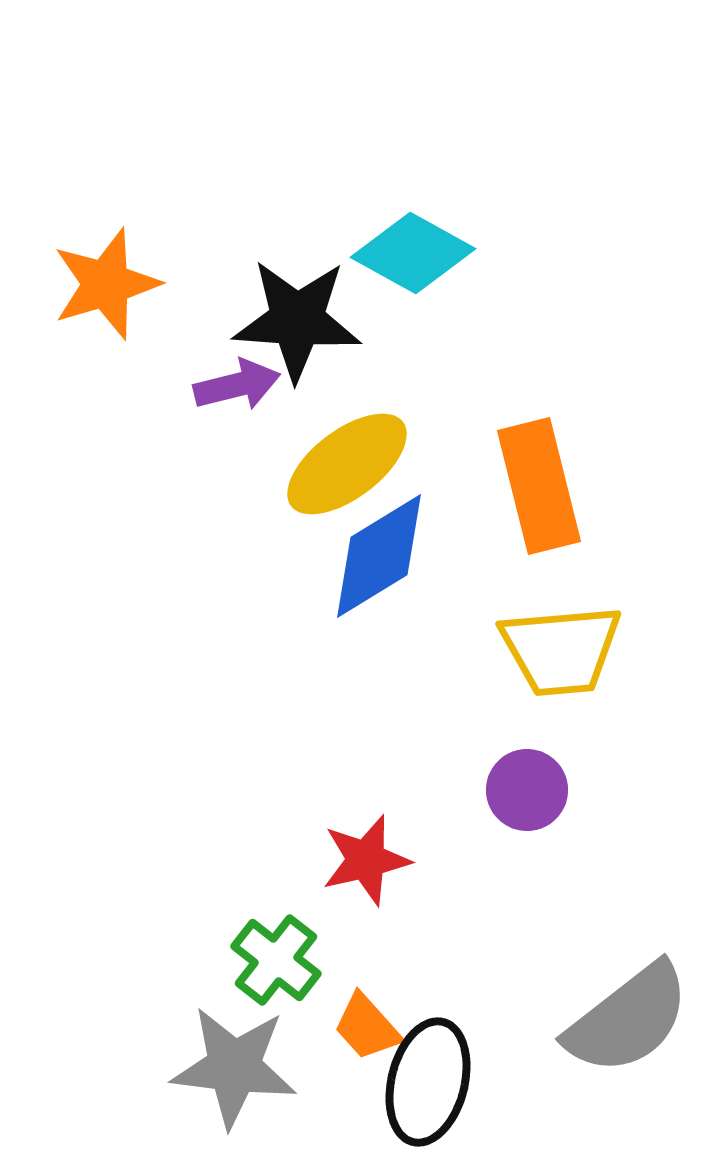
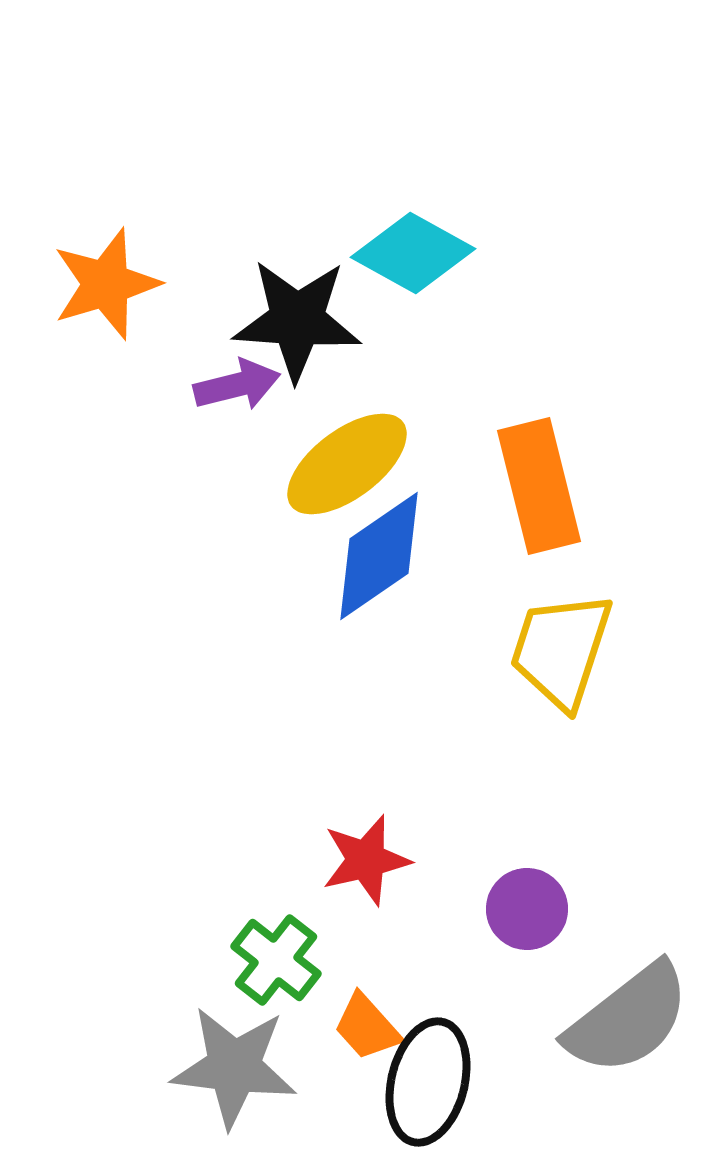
blue diamond: rotated 3 degrees counterclockwise
yellow trapezoid: rotated 113 degrees clockwise
purple circle: moved 119 px down
